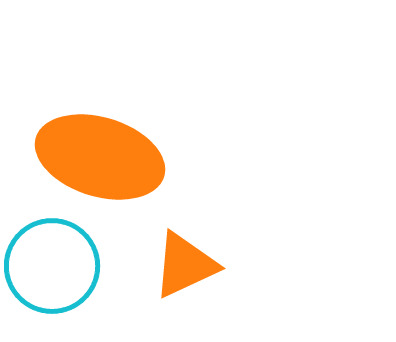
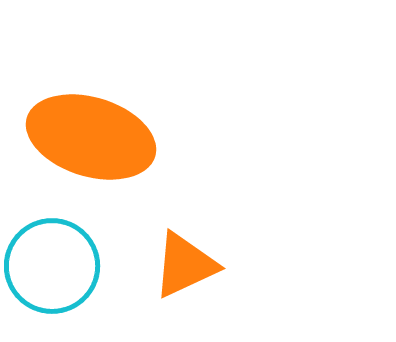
orange ellipse: moved 9 px left, 20 px up
